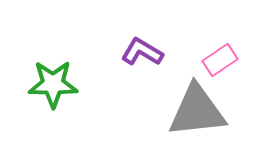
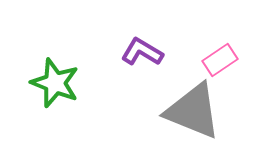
green star: moved 2 px right, 1 px up; rotated 21 degrees clockwise
gray triangle: moved 4 px left; rotated 28 degrees clockwise
